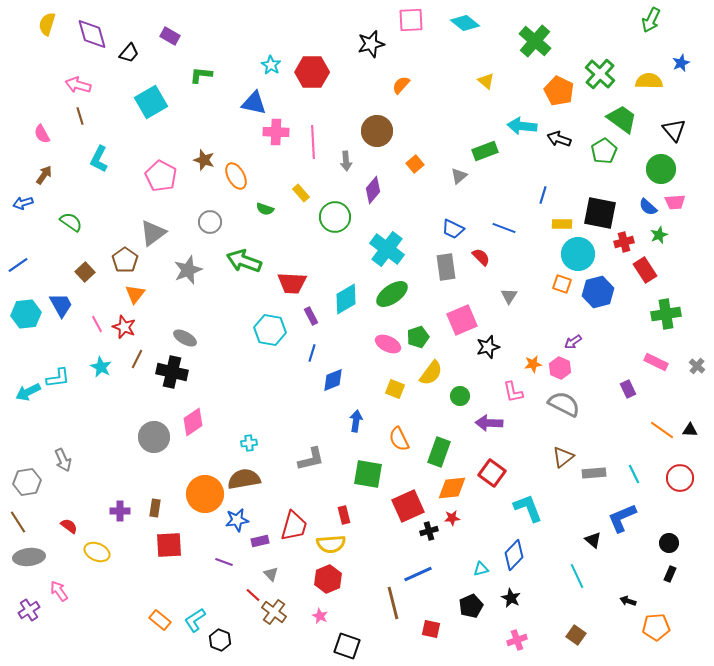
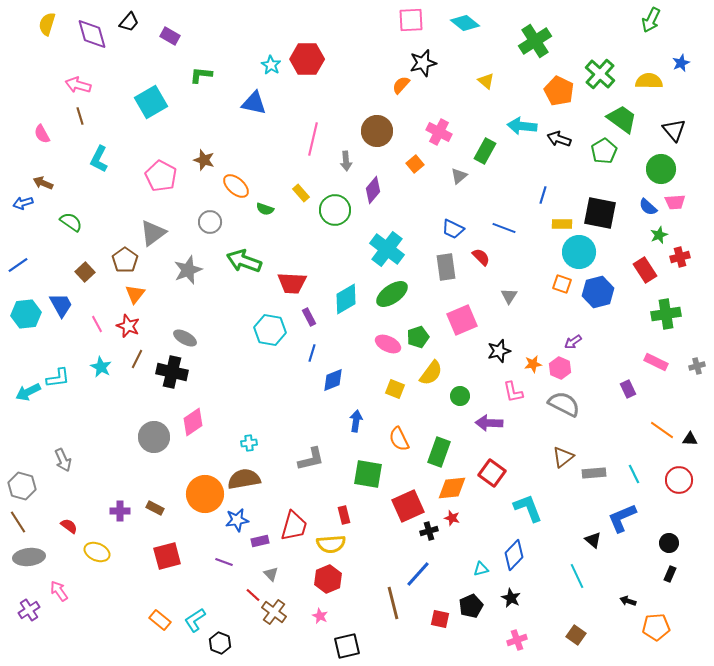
green cross at (535, 41): rotated 16 degrees clockwise
black star at (371, 44): moved 52 px right, 19 px down
black trapezoid at (129, 53): moved 31 px up
red hexagon at (312, 72): moved 5 px left, 13 px up
pink cross at (276, 132): moved 163 px right; rotated 25 degrees clockwise
pink line at (313, 142): moved 3 px up; rotated 16 degrees clockwise
green rectangle at (485, 151): rotated 40 degrees counterclockwise
brown arrow at (44, 175): moved 1 px left, 8 px down; rotated 102 degrees counterclockwise
orange ellipse at (236, 176): moved 10 px down; rotated 20 degrees counterclockwise
green circle at (335, 217): moved 7 px up
red cross at (624, 242): moved 56 px right, 15 px down
cyan circle at (578, 254): moved 1 px right, 2 px up
purple rectangle at (311, 316): moved 2 px left, 1 px down
red star at (124, 327): moved 4 px right, 1 px up
black star at (488, 347): moved 11 px right, 4 px down
gray cross at (697, 366): rotated 35 degrees clockwise
black triangle at (690, 430): moved 9 px down
red circle at (680, 478): moved 1 px left, 2 px down
gray hexagon at (27, 482): moved 5 px left, 4 px down; rotated 24 degrees clockwise
brown rectangle at (155, 508): rotated 72 degrees counterclockwise
red star at (452, 518): rotated 21 degrees clockwise
red square at (169, 545): moved 2 px left, 11 px down; rotated 12 degrees counterclockwise
blue line at (418, 574): rotated 24 degrees counterclockwise
red square at (431, 629): moved 9 px right, 10 px up
black hexagon at (220, 640): moved 3 px down
black square at (347, 646): rotated 32 degrees counterclockwise
